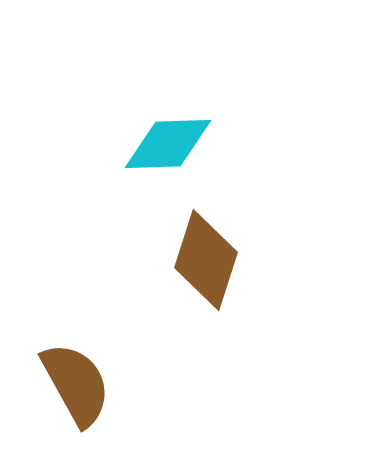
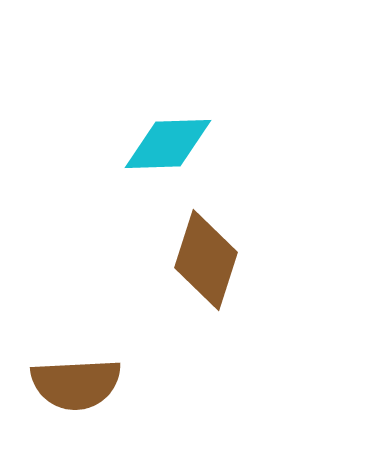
brown semicircle: rotated 116 degrees clockwise
